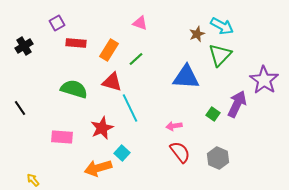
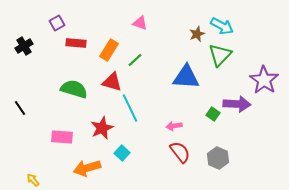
green line: moved 1 px left, 1 px down
purple arrow: rotated 68 degrees clockwise
orange arrow: moved 11 px left
